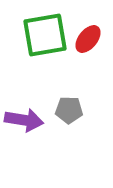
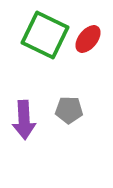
green square: rotated 36 degrees clockwise
purple arrow: rotated 78 degrees clockwise
